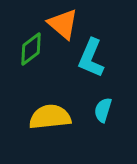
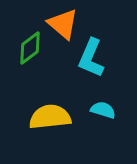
green diamond: moved 1 px left, 1 px up
cyan semicircle: rotated 90 degrees clockwise
